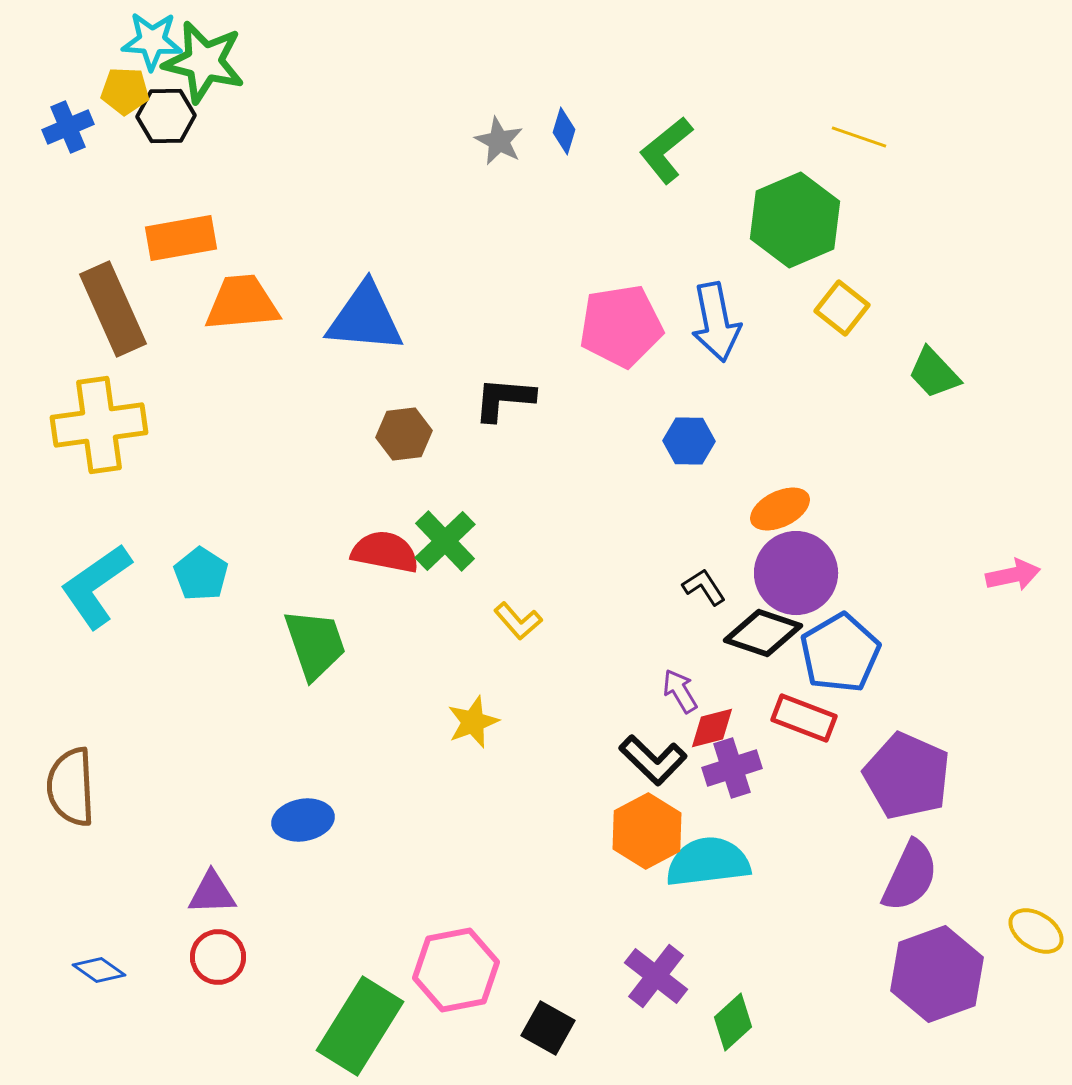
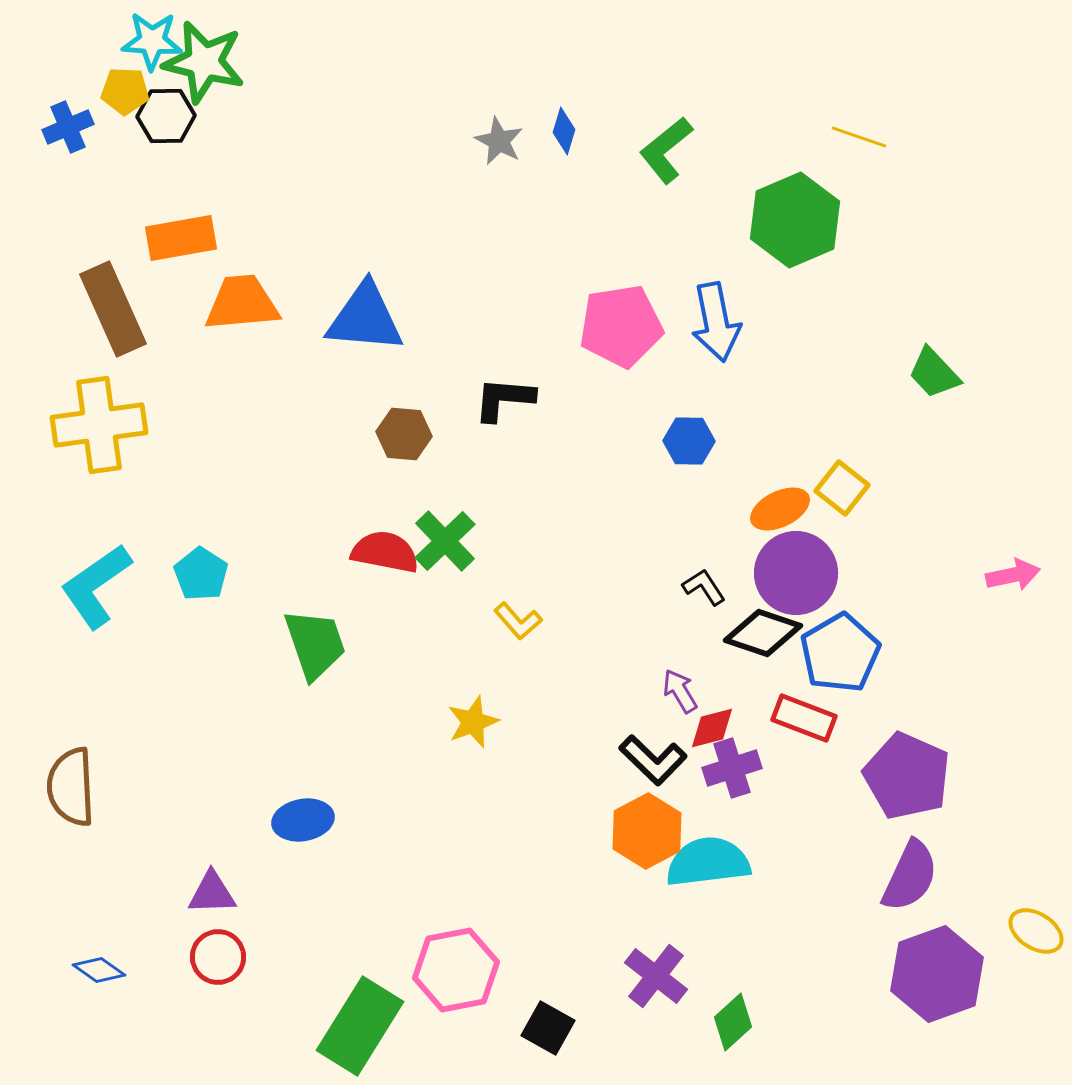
yellow square at (842, 308): moved 180 px down
brown hexagon at (404, 434): rotated 12 degrees clockwise
